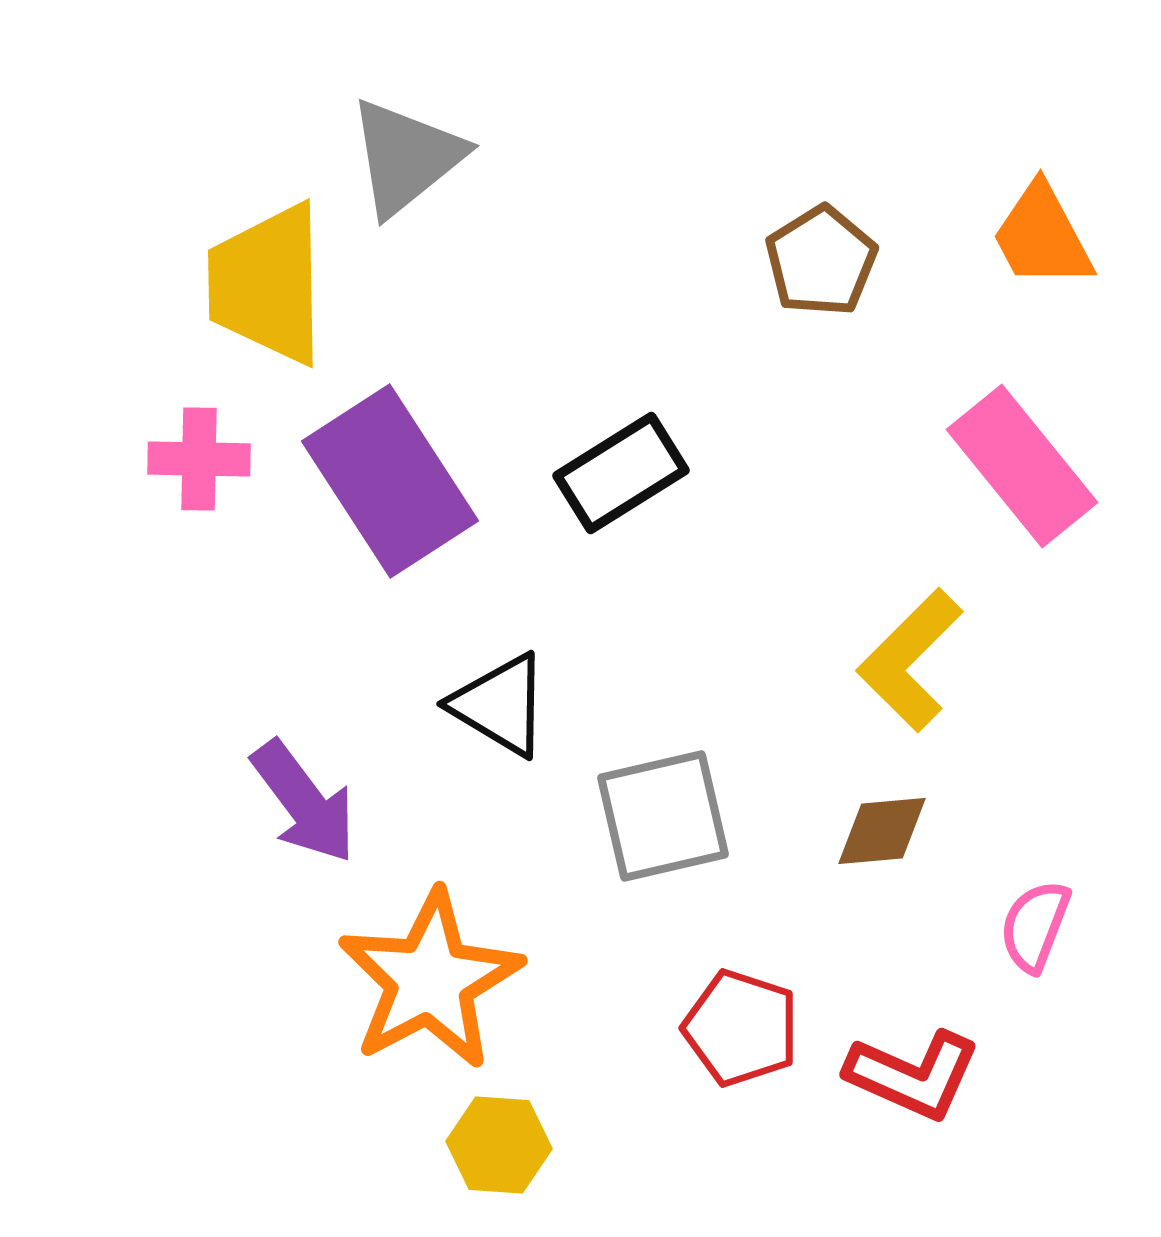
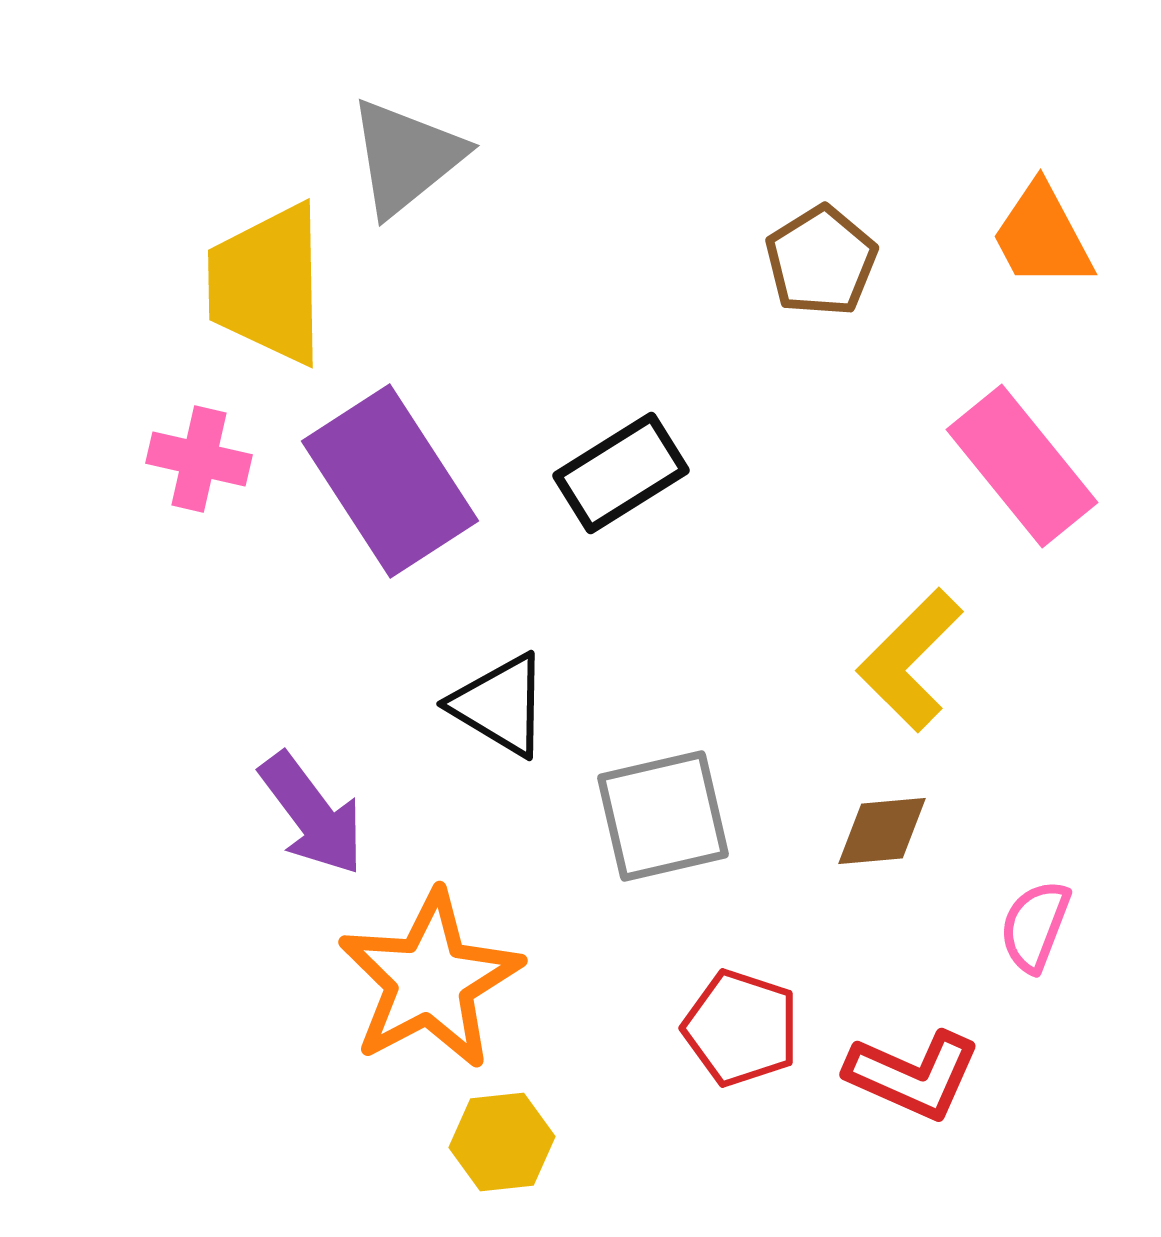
pink cross: rotated 12 degrees clockwise
purple arrow: moved 8 px right, 12 px down
yellow hexagon: moved 3 px right, 3 px up; rotated 10 degrees counterclockwise
